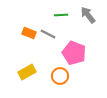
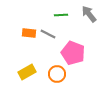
gray arrow: moved 1 px right, 1 px up
orange rectangle: rotated 16 degrees counterclockwise
pink pentagon: moved 1 px left
orange circle: moved 3 px left, 2 px up
